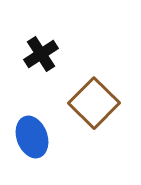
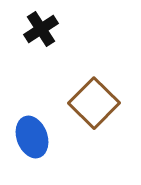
black cross: moved 25 px up
